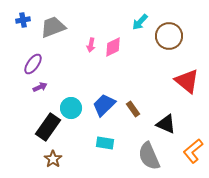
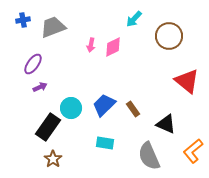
cyan arrow: moved 6 px left, 3 px up
